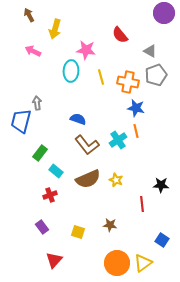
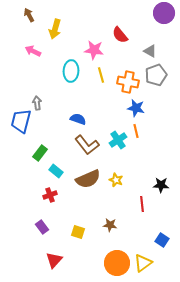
pink star: moved 8 px right
yellow line: moved 2 px up
